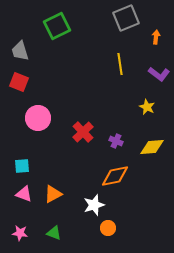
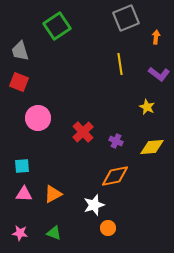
green square: rotated 8 degrees counterclockwise
pink triangle: rotated 18 degrees counterclockwise
